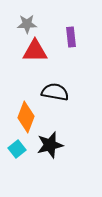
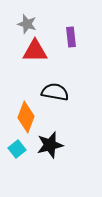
gray star: rotated 18 degrees clockwise
